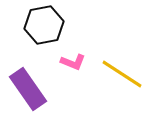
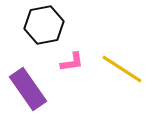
pink L-shape: moved 1 px left; rotated 30 degrees counterclockwise
yellow line: moved 5 px up
